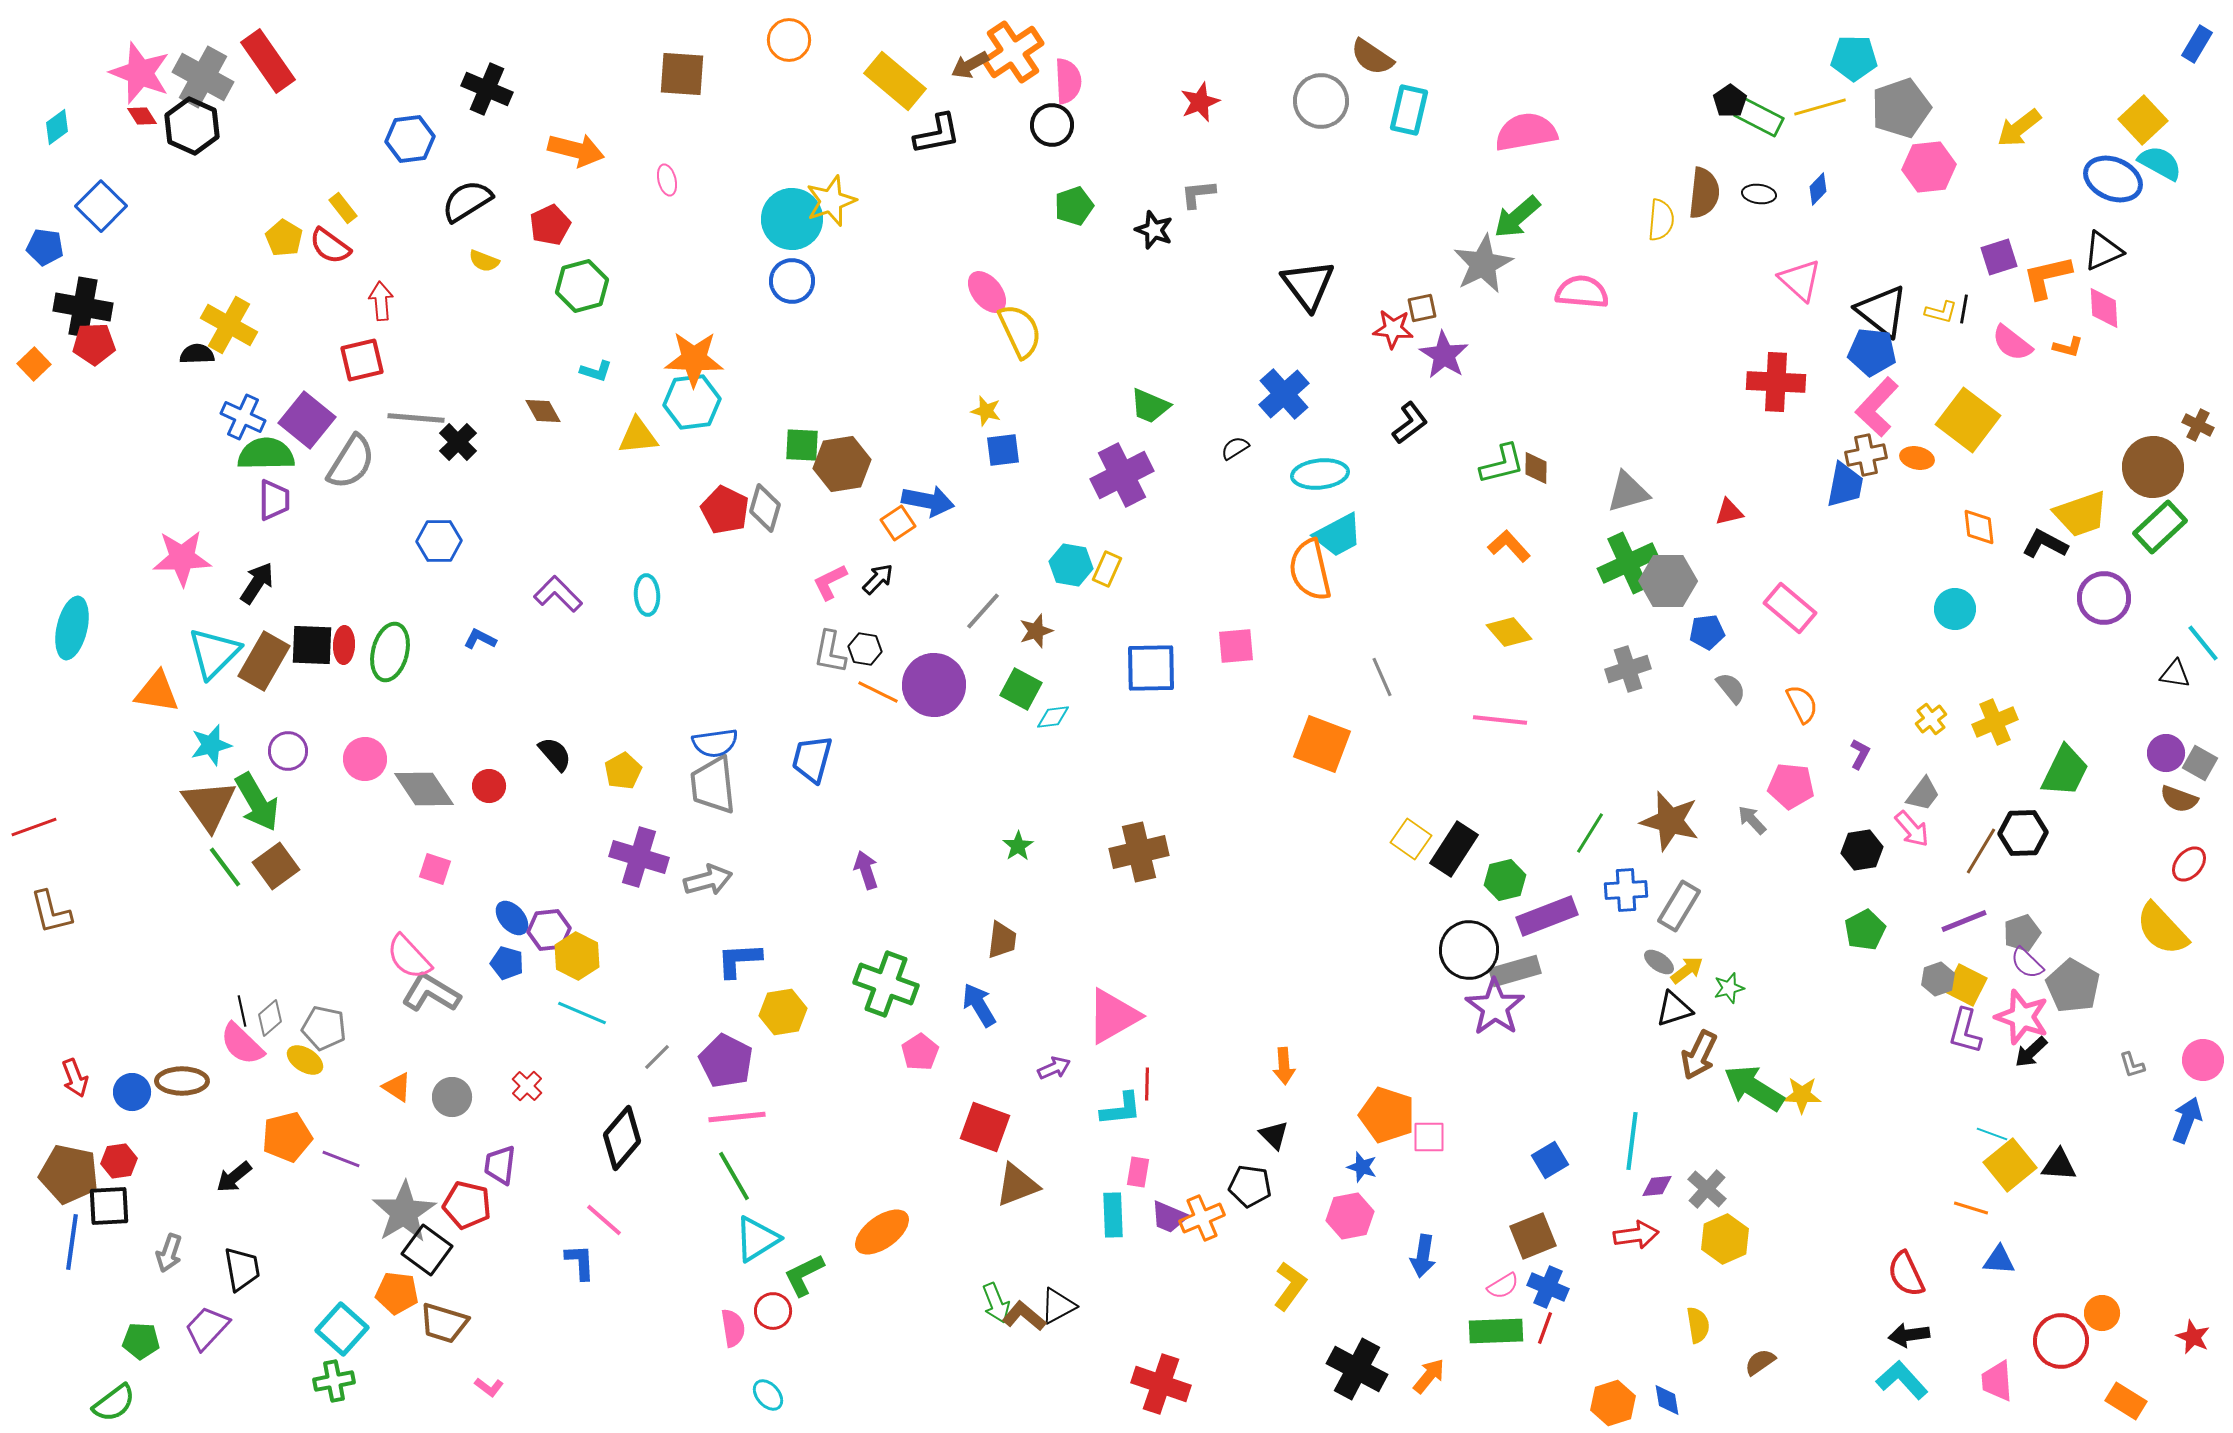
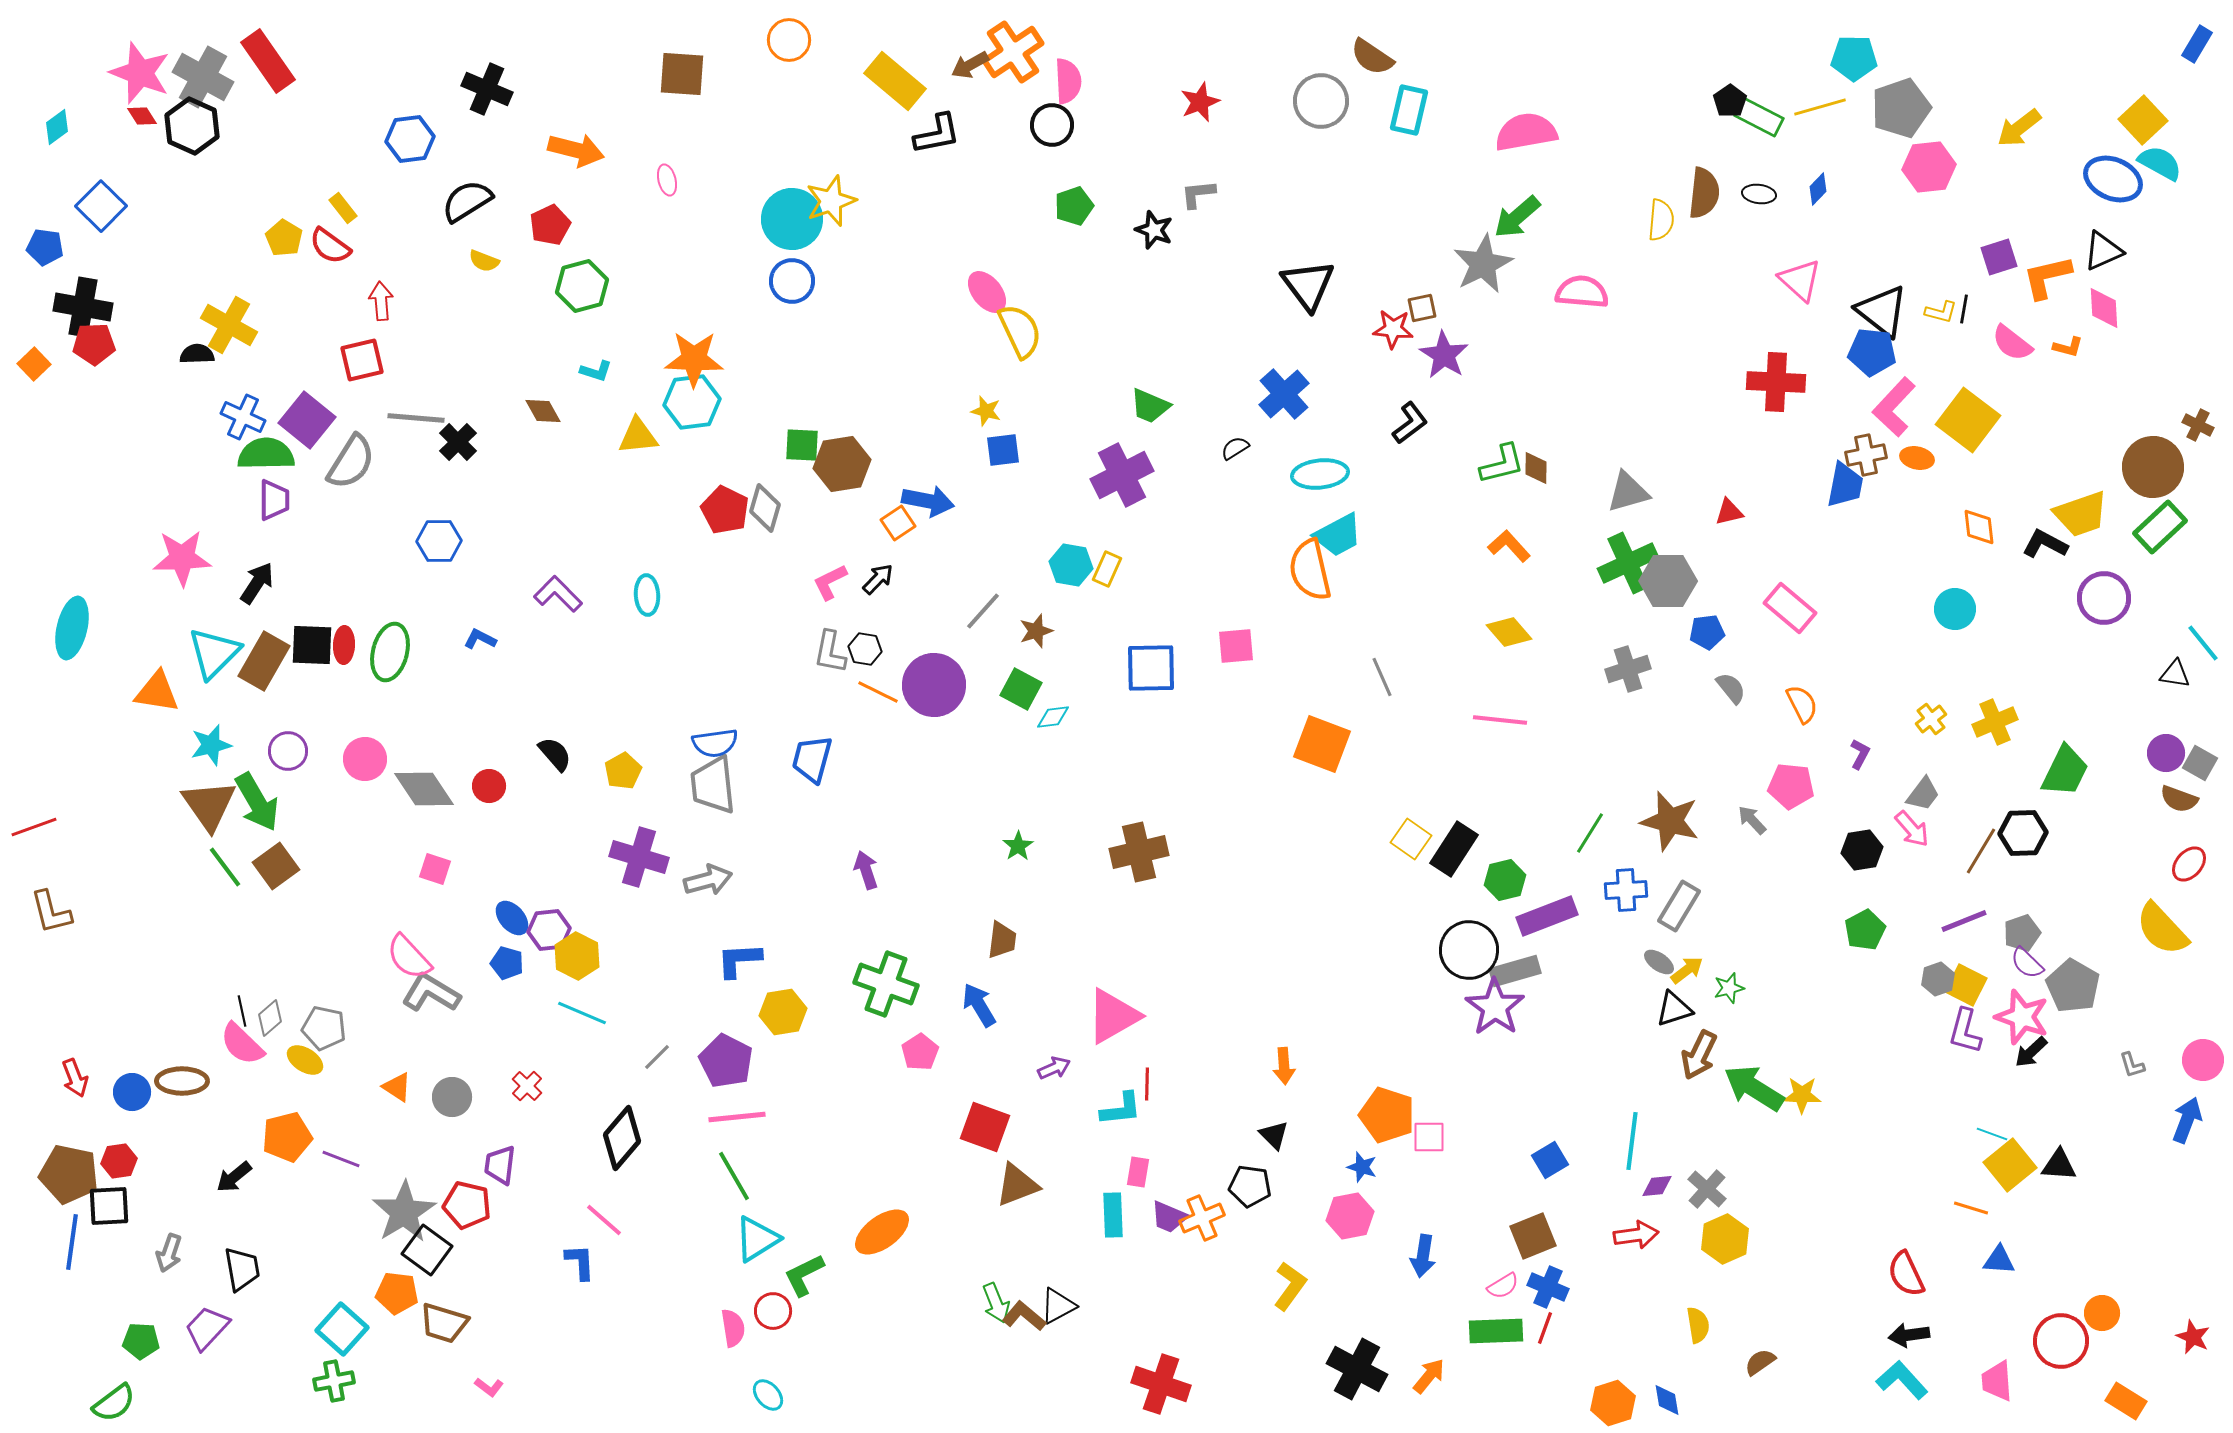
pink L-shape at (1877, 407): moved 17 px right
